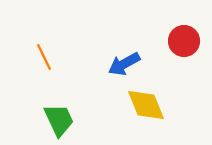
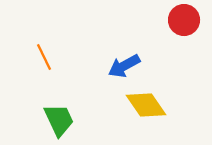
red circle: moved 21 px up
blue arrow: moved 2 px down
yellow diamond: rotated 12 degrees counterclockwise
